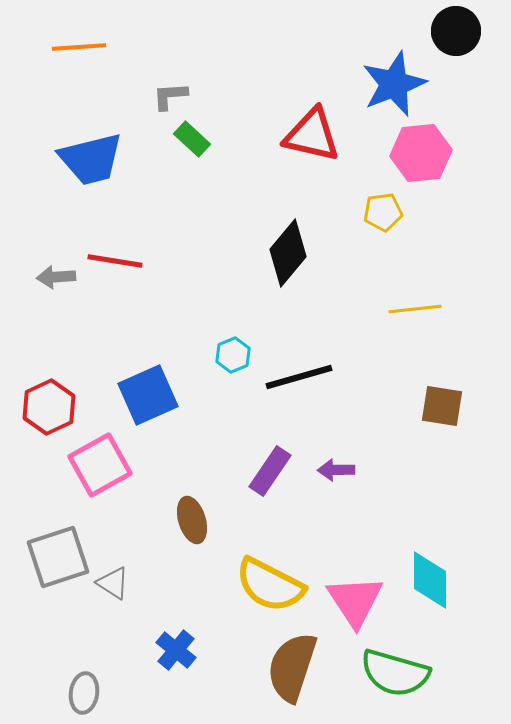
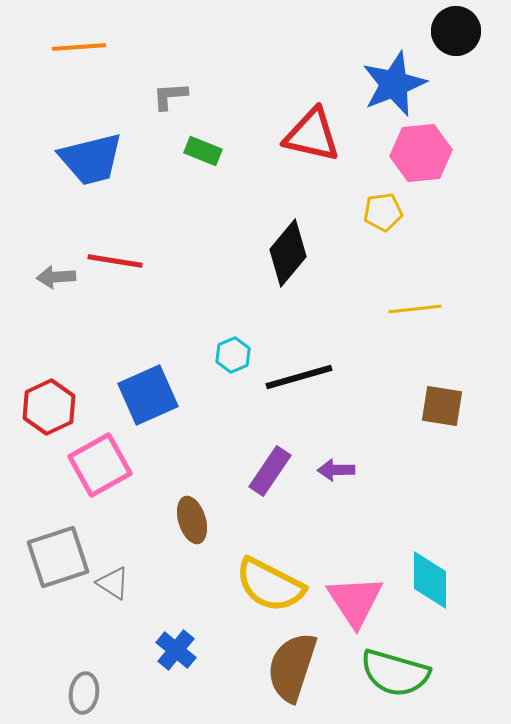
green rectangle: moved 11 px right, 12 px down; rotated 21 degrees counterclockwise
